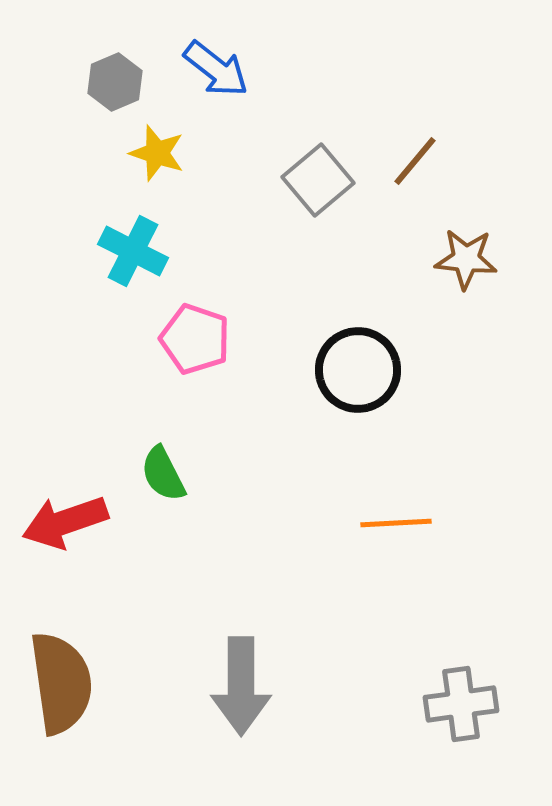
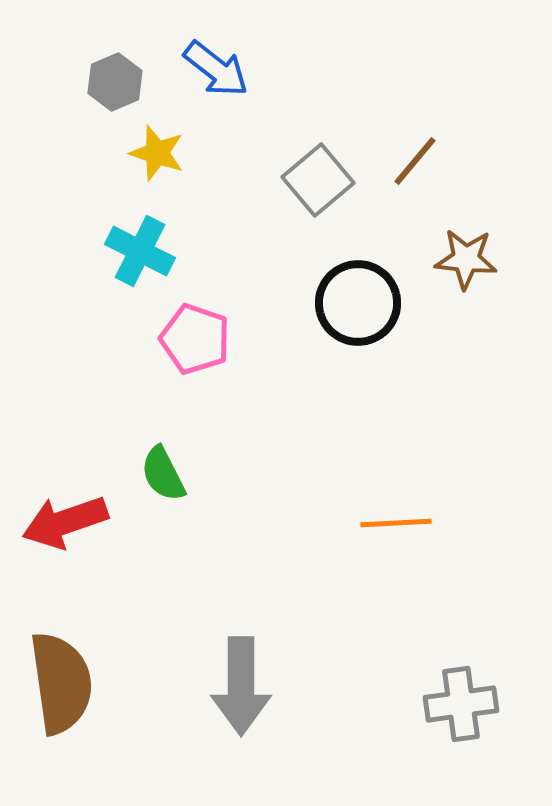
cyan cross: moved 7 px right
black circle: moved 67 px up
